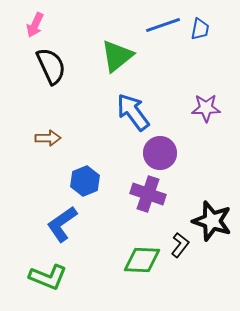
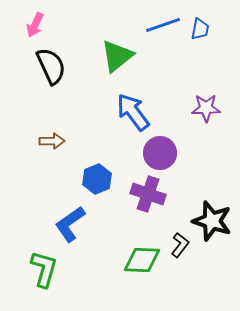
brown arrow: moved 4 px right, 3 px down
blue hexagon: moved 12 px right, 2 px up
blue L-shape: moved 8 px right
green L-shape: moved 4 px left, 8 px up; rotated 96 degrees counterclockwise
